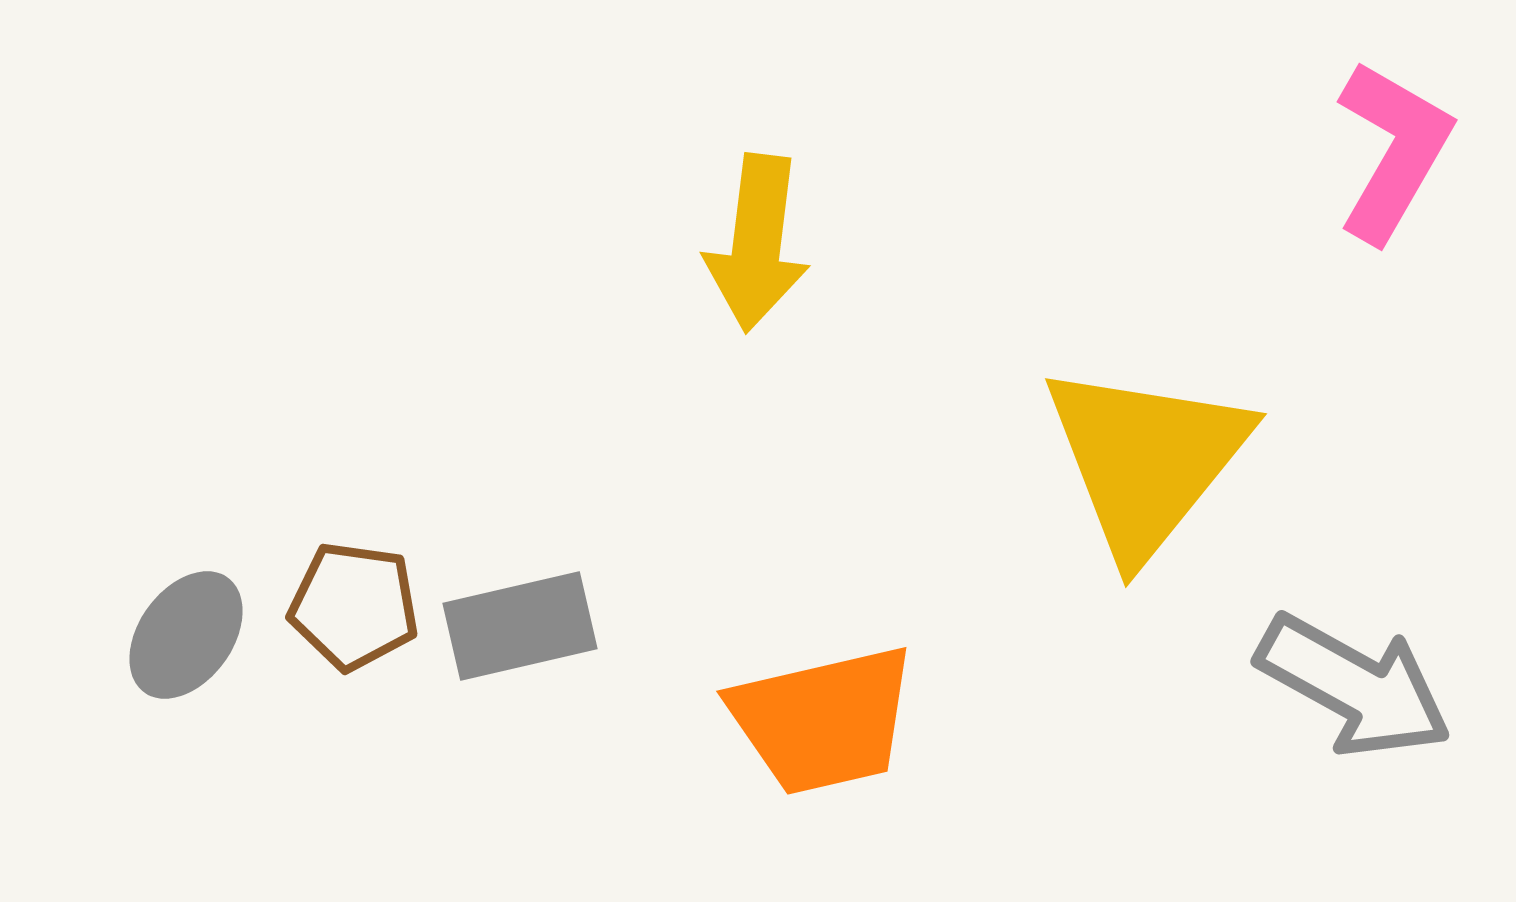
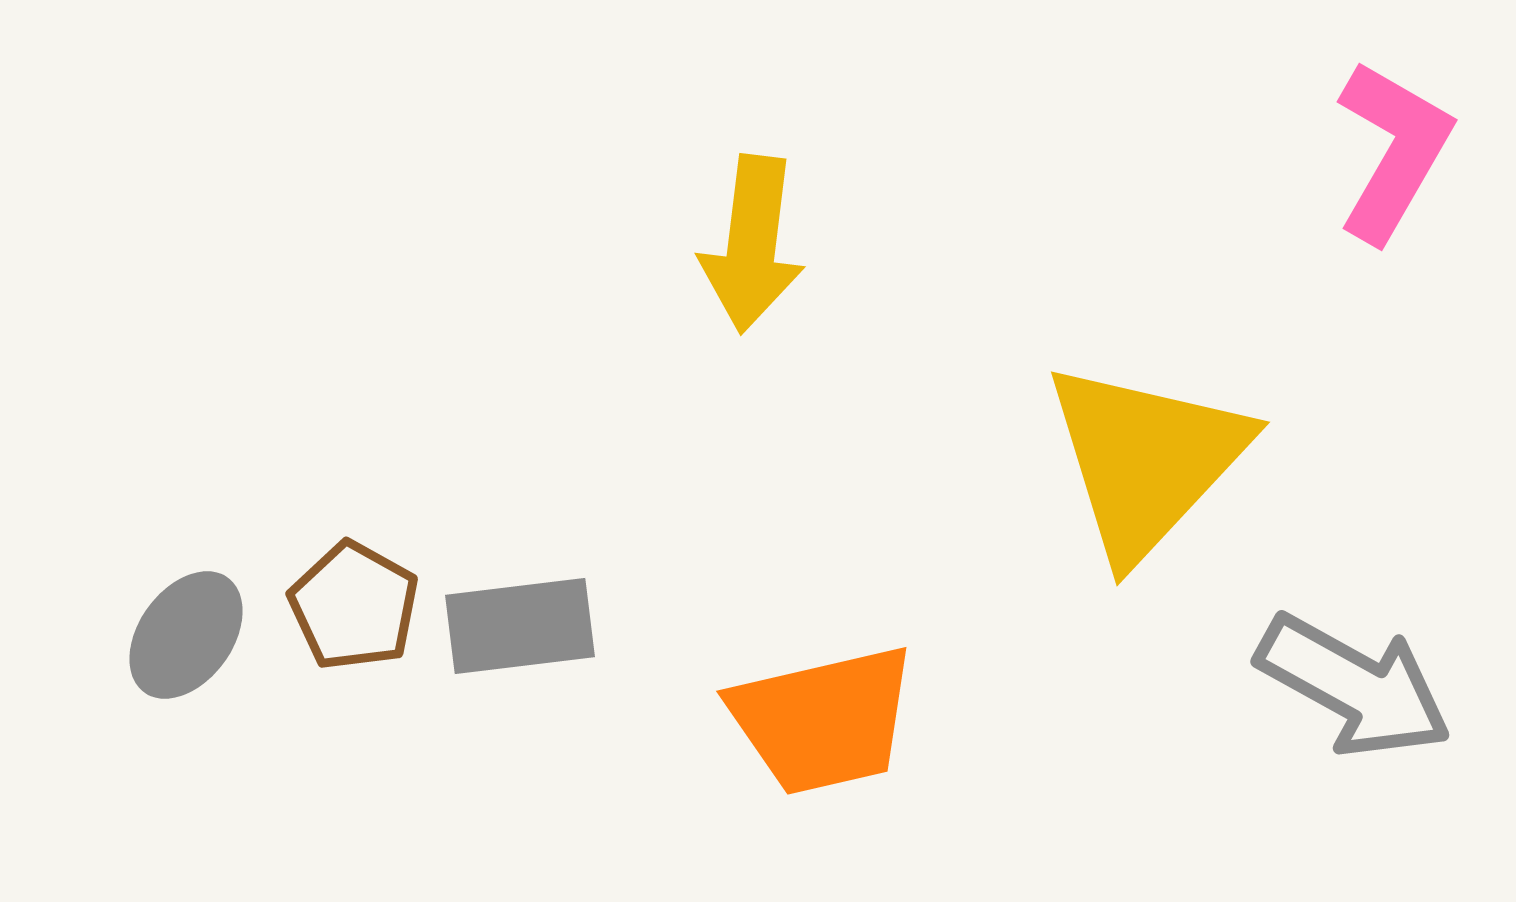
yellow arrow: moved 5 px left, 1 px down
yellow triangle: rotated 4 degrees clockwise
brown pentagon: rotated 21 degrees clockwise
gray rectangle: rotated 6 degrees clockwise
